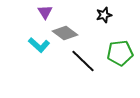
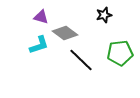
purple triangle: moved 4 px left, 5 px down; rotated 42 degrees counterclockwise
cyan L-shape: rotated 60 degrees counterclockwise
black line: moved 2 px left, 1 px up
